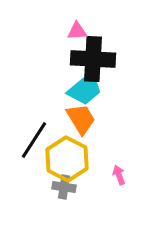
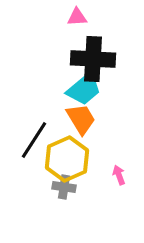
pink triangle: moved 14 px up
cyan trapezoid: moved 1 px left
yellow hexagon: rotated 9 degrees clockwise
